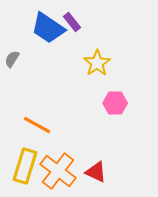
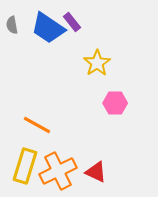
gray semicircle: moved 34 px up; rotated 42 degrees counterclockwise
orange cross: rotated 27 degrees clockwise
